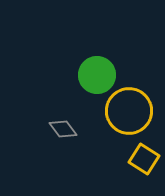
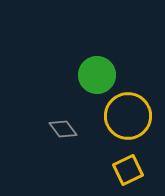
yellow circle: moved 1 px left, 5 px down
yellow square: moved 16 px left, 11 px down; rotated 32 degrees clockwise
